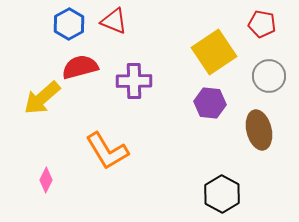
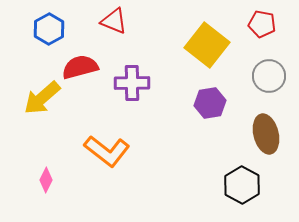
blue hexagon: moved 20 px left, 5 px down
yellow square: moved 7 px left, 7 px up; rotated 18 degrees counterclockwise
purple cross: moved 2 px left, 2 px down
purple hexagon: rotated 16 degrees counterclockwise
brown ellipse: moved 7 px right, 4 px down
orange L-shape: rotated 21 degrees counterclockwise
black hexagon: moved 20 px right, 9 px up
